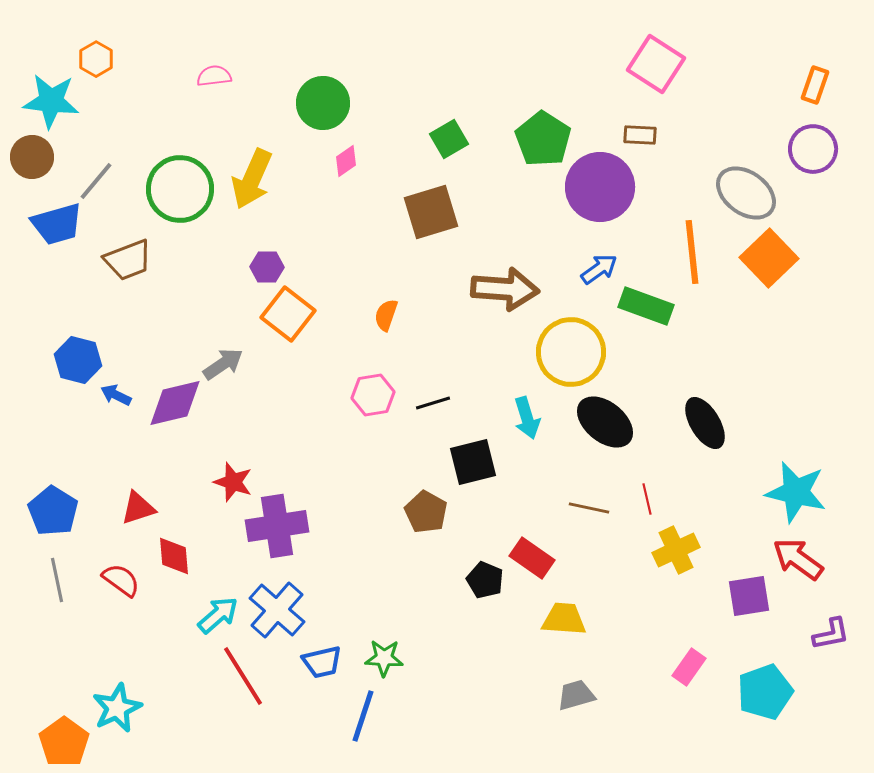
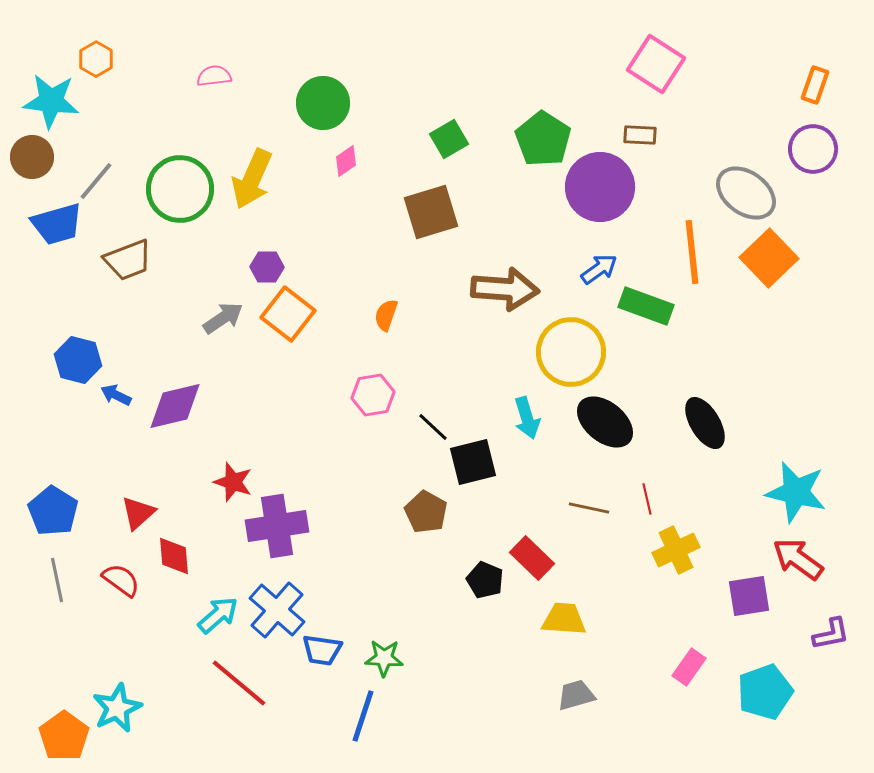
gray arrow at (223, 364): moved 46 px up
purple diamond at (175, 403): moved 3 px down
black line at (433, 403): moved 24 px down; rotated 60 degrees clockwise
red triangle at (138, 508): moved 5 px down; rotated 24 degrees counterclockwise
red rectangle at (532, 558): rotated 9 degrees clockwise
blue trapezoid at (322, 662): moved 12 px up; rotated 21 degrees clockwise
red line at (243, 676): moved 4 px left, 7 px down; rotated 18 degrees counterclockwise
orange pentagon at (64, 742): moved 6 px up
